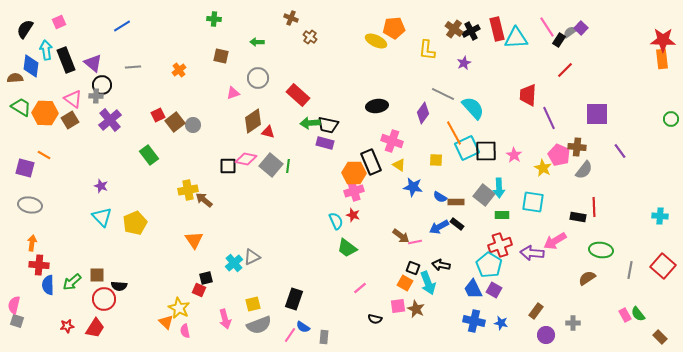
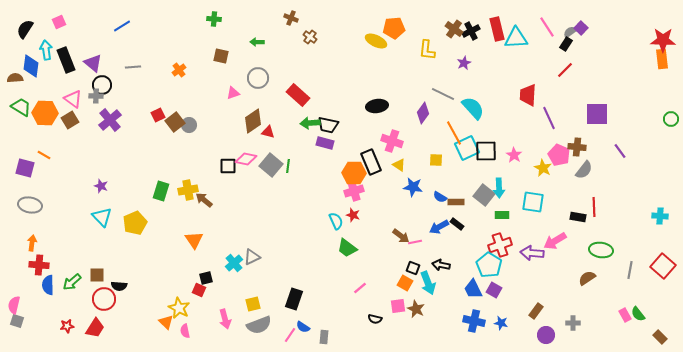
black rectangle at (559, 40): moved 7 px right, 4 px down
gray circle at (193, 125): moved 4 px left
green rectangle at (149, 155): moved 12 px right, 36 px down; rotated 54 degrees clockwise
